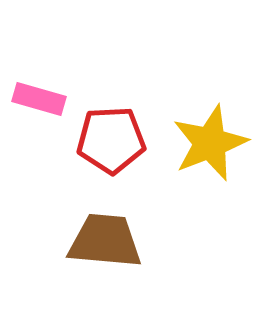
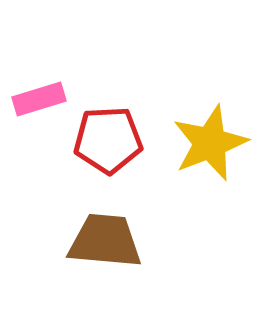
pink rectangle: rotated 33 degrees counterclockwise
red pentagon: moved 3 px left
